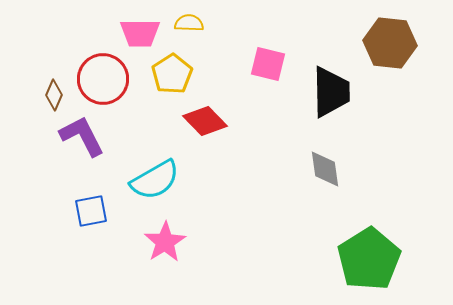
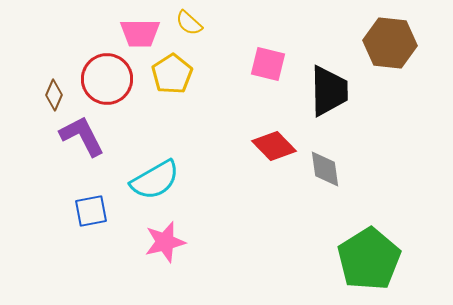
yellow semicircle: rotated 140 degrees counterclockwise
red circle: moved 4 px right
black trapezoid: moved 2 px left, 1 px up
red diamond: moved 69 px right, 25 px down
pink star: rotated 18 degrees clockwise
